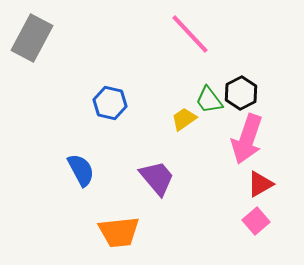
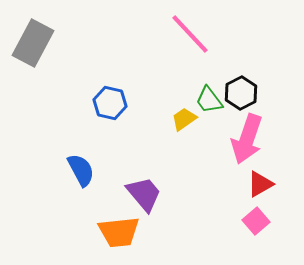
gray rectangle: moved 1 px right, 5 px down
purple trapezoid: moved 13 px left, 16 px down
